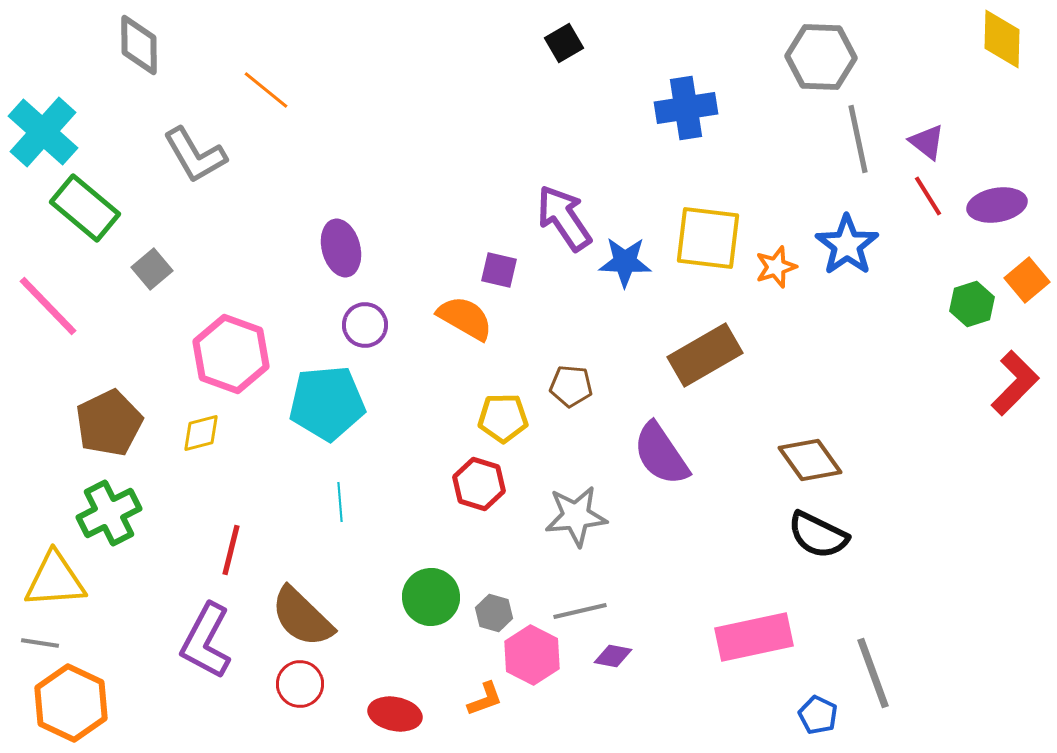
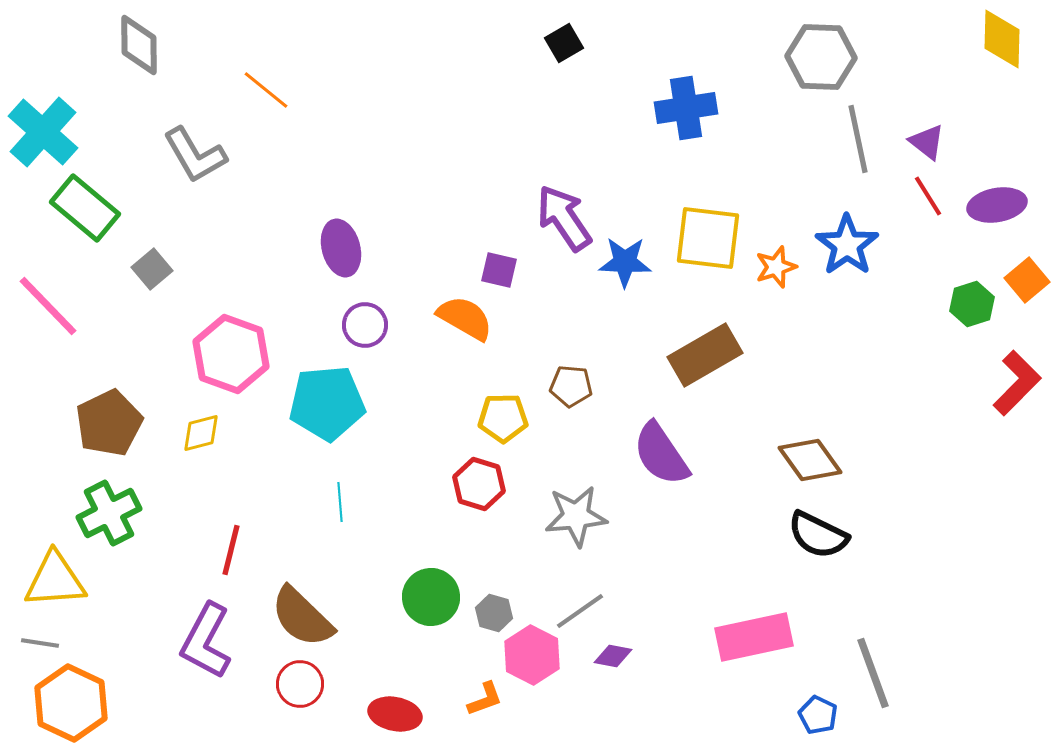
red L-shape at (1015, 383): moved 2 px right
gray line at (580, 611): rotated 22 degrees counterclockwise
